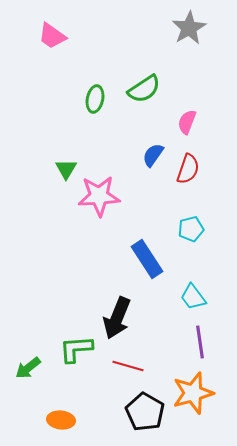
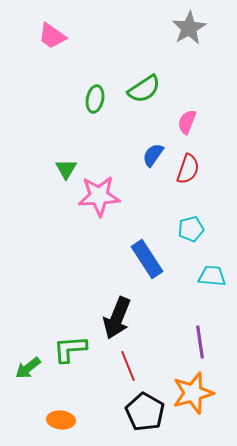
cyan trapezoid: moved 19 px right, 21 px up; rotated 132 degrees clockwise
green L-shape: moved 6 px left
red line: rotated 52 degrees clockwise
